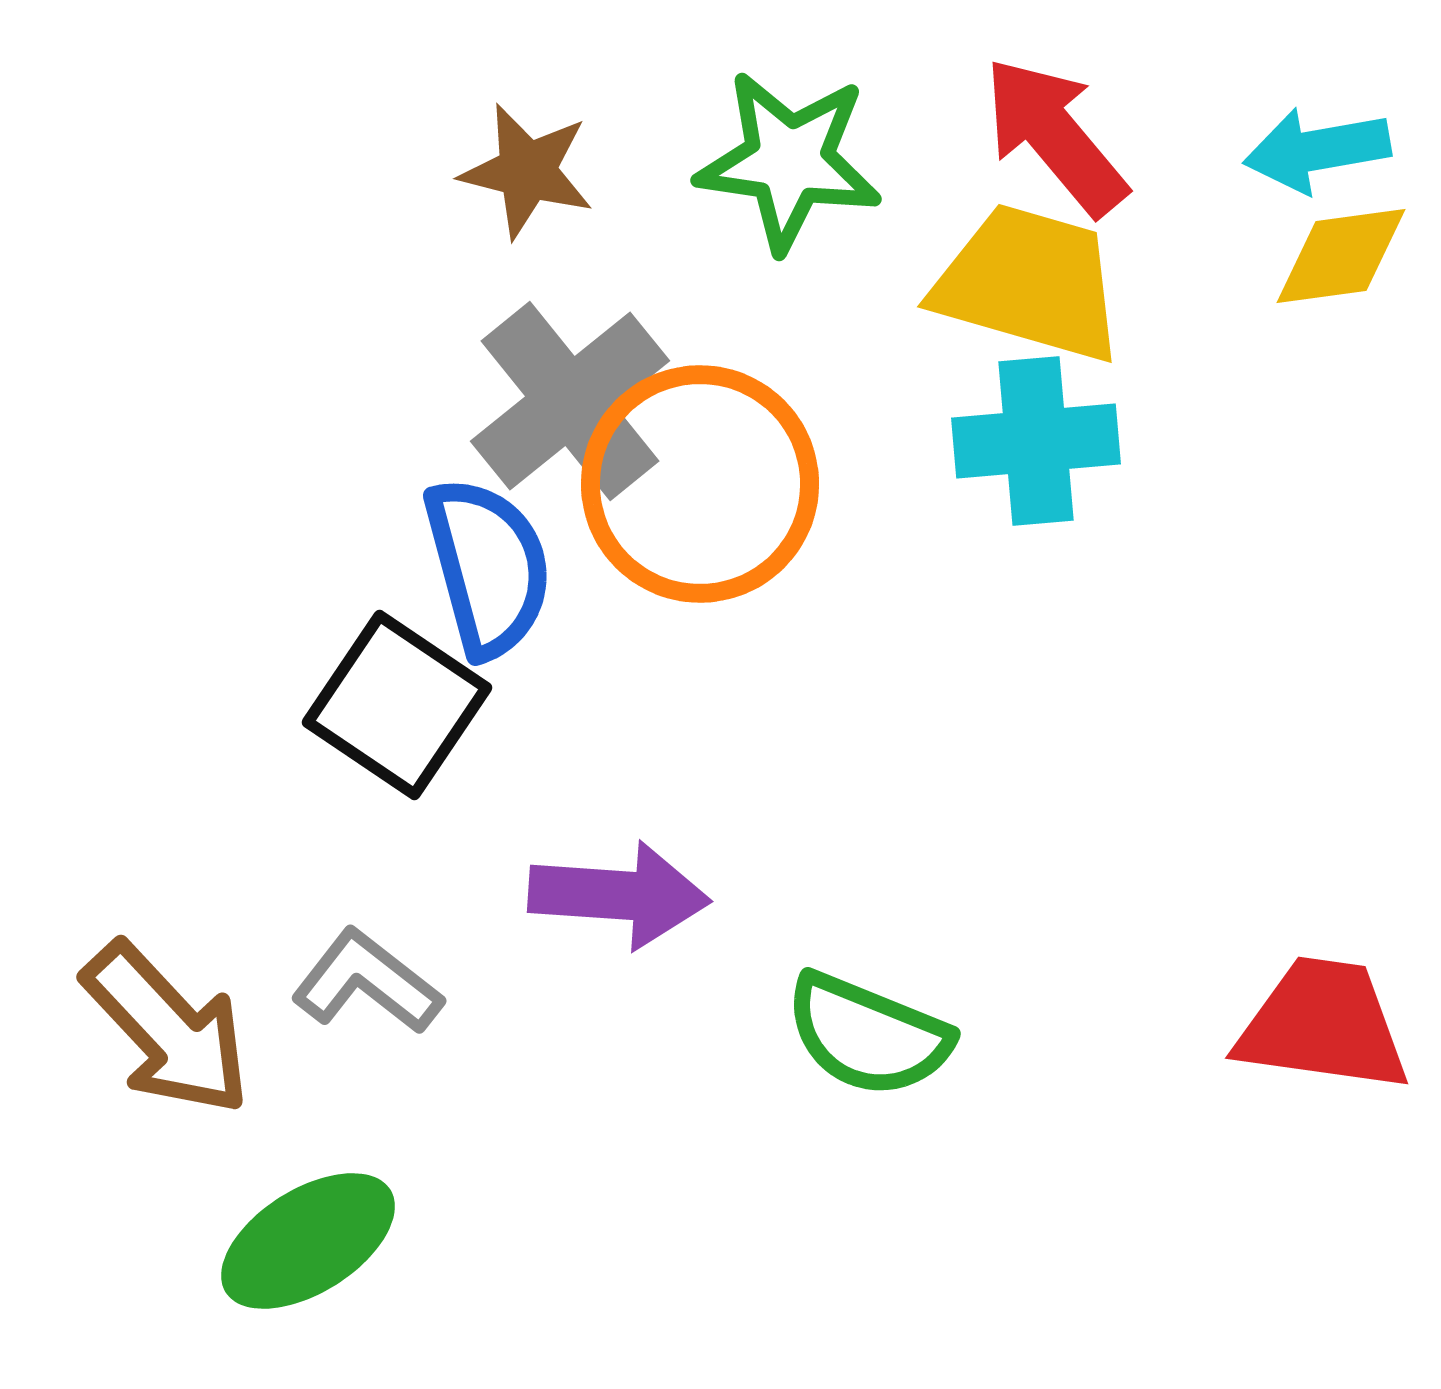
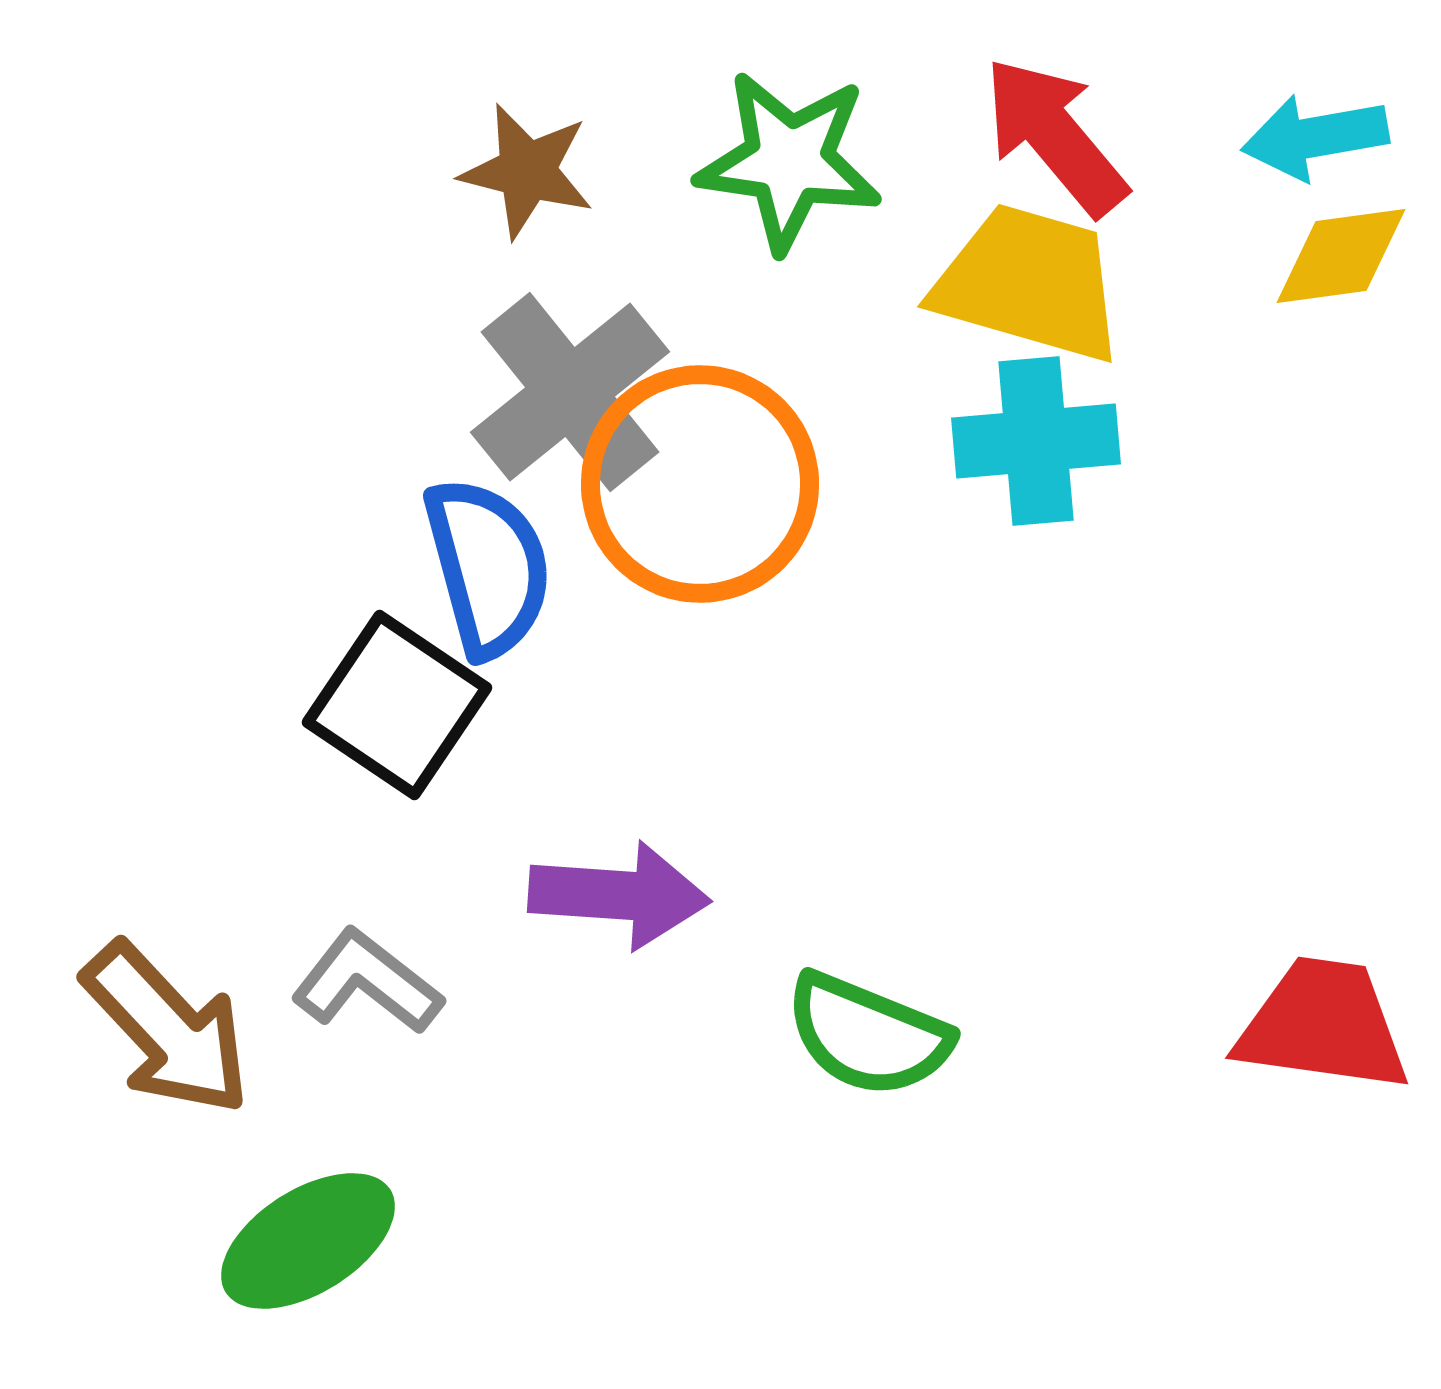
cyan arrow: moved 2 px left, 13 px up
gray cross: moved 9 px up
